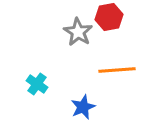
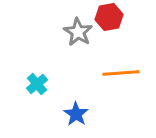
orange line: moved 4 px right, 3 px down
cyan cross: rotated 15 degrees clockwise
blue star: moved 7 px left, 7 px down; rotated 15 degrees counterclockwise
